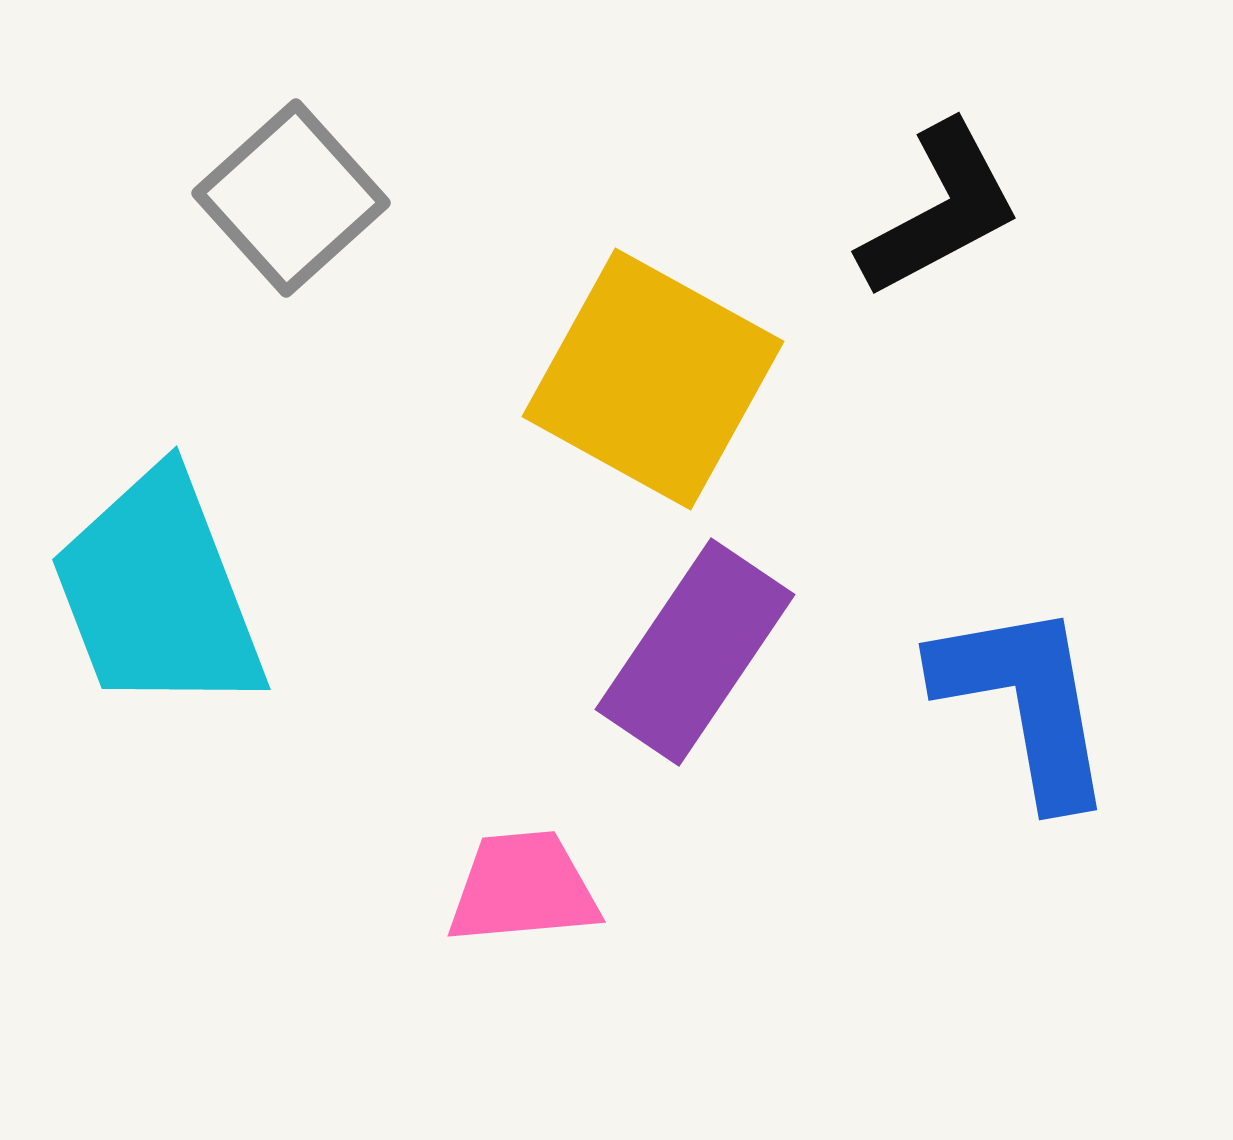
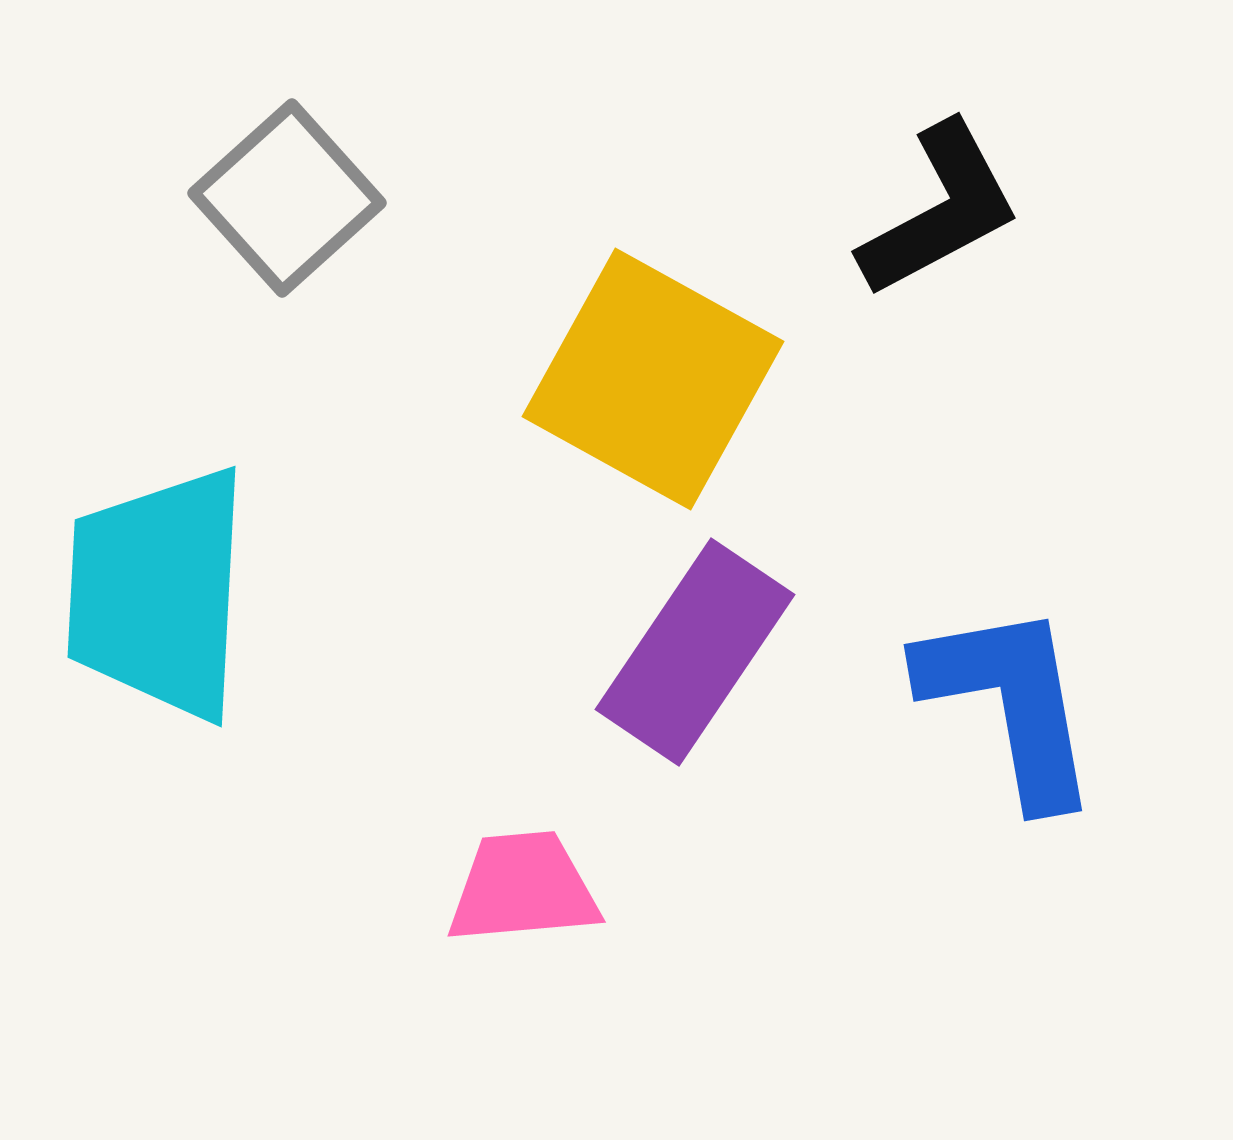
gray square: moved 4 px left
cyan trapezoid: rotated 24 degrees clockwise
blue L-shape: moved 15 px left, 1 px down
